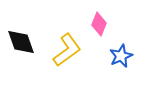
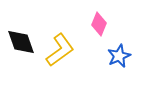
yellow L-shape: moved 7 px left
blue star: moved 2 px left
